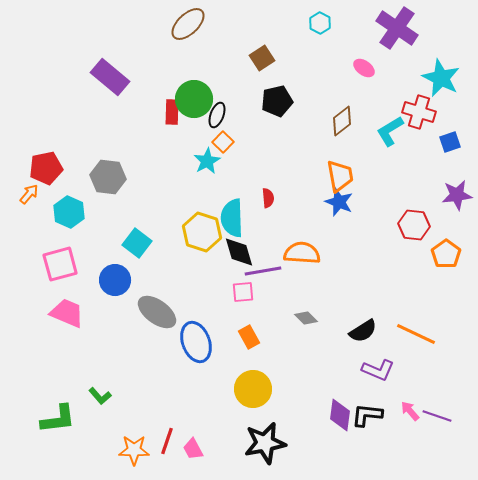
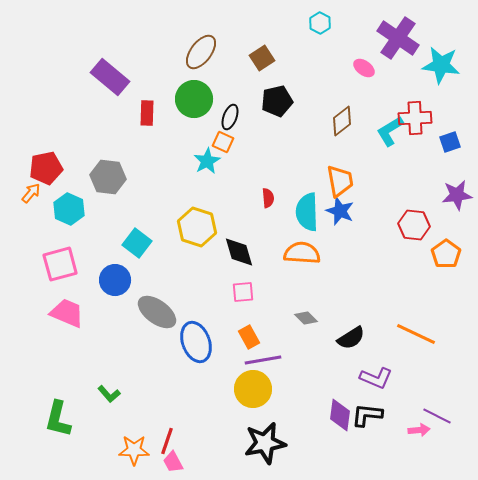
brown ellipse at (188, 24): moved 13 px right, 28 px down; rotated 9 degrees counterclockwise
purple cross at (397, 28): moved 1 px right, 10 px down
cyan star at (441, 78): moved 13 px up; rotated 18 degrees counterclockwise
red rectangle at (172, 112): moved 25 px left, 1 px down
red cross at (419, 112): moved 4 px left, 6 px down; rotated 20 degrees counterclockwise
black ellipse at (217, 115): moved 13 px right, 2 px down
orange square at (223, 142): rotated 20 degrees counterclockwise
orange trapezoid at (340, 176): moved 5 px down
orange arrow at (29, 194): moved 2 px right, 1 px up
blue star at (339, 202): moved 1 px right, 9 px down
cyan hexagon at (69, 212): moved 3 px up
cyan semicircle at (232, 218): moved 75 px right, 6 px up
yellow hexagon at (202, 232): moved 5 px left, 5 px up
purple line at (263, 271): moved 89 px down
black semicircle at (363, 331): moved 12 px left, 7 px down
purple L-shape at (378, 370): moved 2 px left, 8 px down
green L-shape at (100, 396): moved 9 px right, 2 px up
pink arrow at (410, 411): moved 9 px right, 19 px down; rotated 125 degrees clockwise
purple line at (437, 416): rotated 8 degrees clockwise
green L-shape at (58, 419): rotated 111 degrees clockwise
pink trapezoid at (193, 449): moved 20 px left, 13 px down
